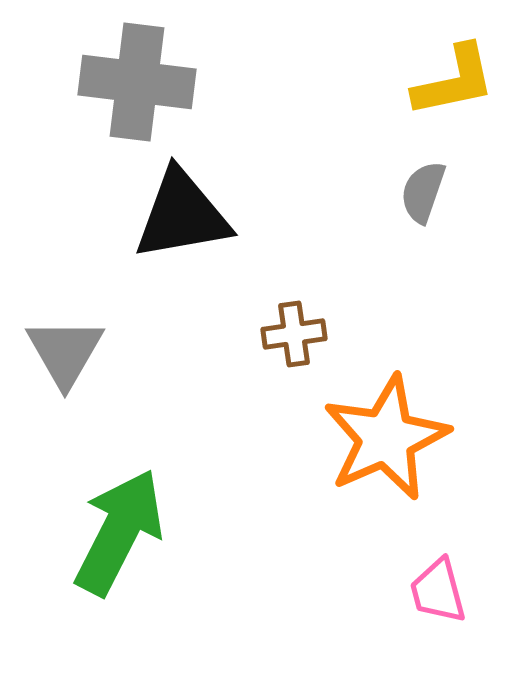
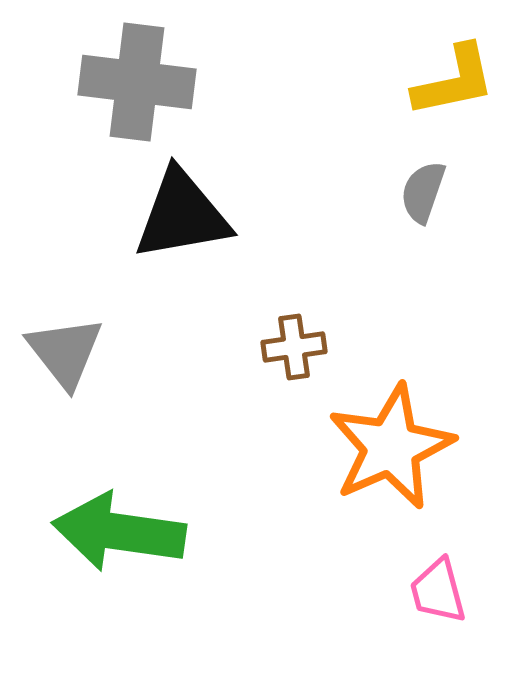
brown cross: moved 13 px down
gray triangle: rotated 8 degrees counterclockwise
orange star: moved 5 px right, 9 px down
green arrow: rotated 109 degrees counterclockwise
